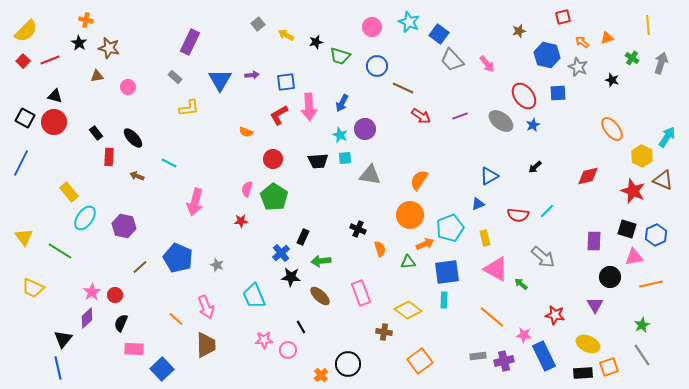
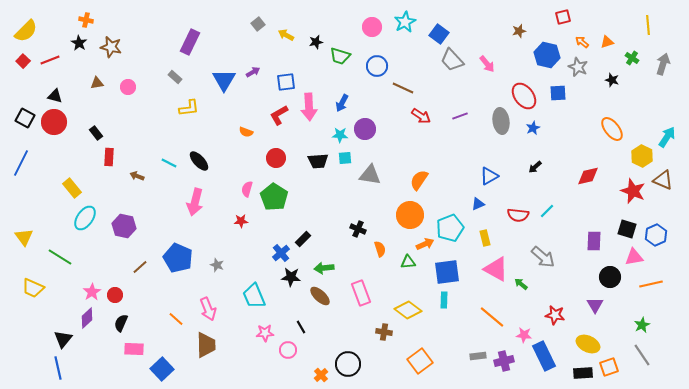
cyan star at (409, 22): moved 4 px left; rotated 20 degrees clockwise
orange triangle at (607, 38): moved 4 px down
brown star at (109, 48): moved 2 px right, 1 px up
gray arrow at (661, 63): moved 2 px right, 1 px down
purple arrow at (252, 75): moved 1 px right, 3 px up; rotated 24 degrees counterclockwise
brown triangle at (97, 76): moved 7 px down
blue triangle at (220, 80): moved 4 px right
gray ellipse at (501, 121): rotated 45 degrees clockwise
blue star at (533, 125): moved 3 px down
cyan star at (340, 135): rotated 21 degrees counterclockwise
black ellipse at (133, 138): moved 66 px right, 23 px down
red circle at (273, 159): moved 3 px right, 1 px up
yellow rectangle at (69, 192): moved 3 px right, 4 px up
black rectangle at (303, 237): moved 2 px down; rotated 21 degrees clockwise
green line at (60, 251): moved 6 px down
green arrow at (321, 261): moved 3 px right, 7 px down
pink arrow at (206, 307): moved 2 px right, 2 px down
pink star at (264, 340): moved 1 px right, 7 px up
